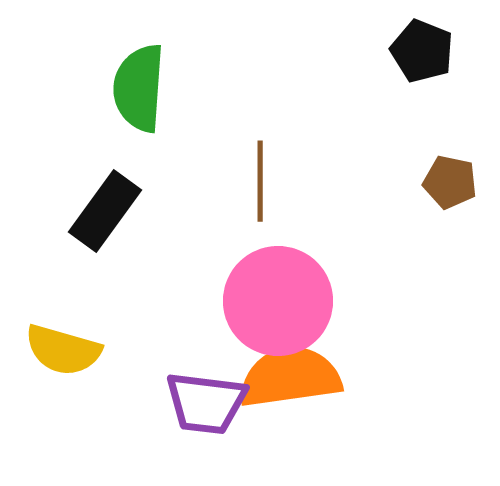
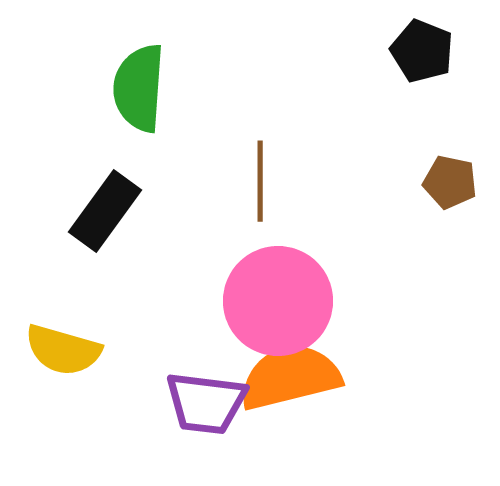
orange semicircle: rotated 6 degrees counterclockwise
